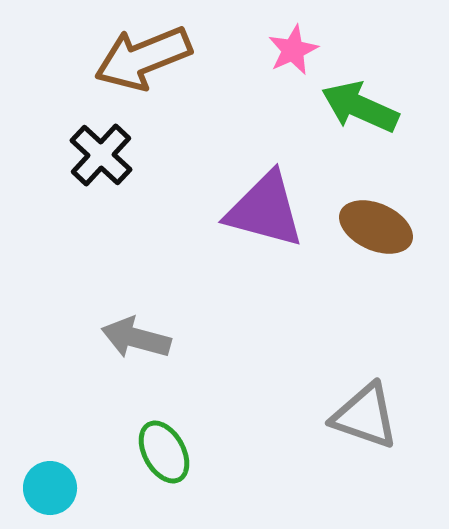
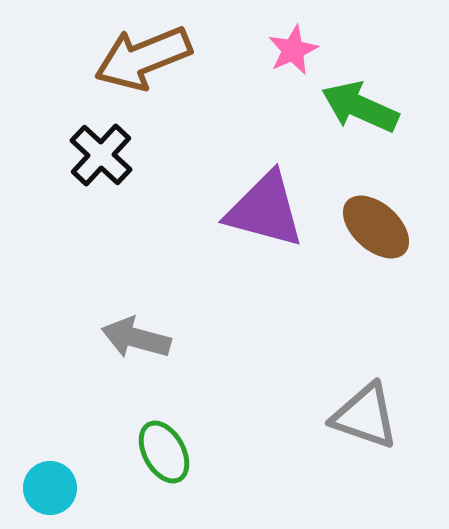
brown ellipse: rotated 18 degrees clockwise
